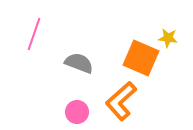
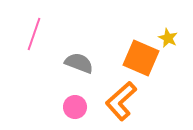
yellow star: rotated 18 degrees clockwise
pink circle: moved 2 px left, 5 px up
